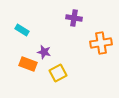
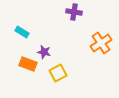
purple cross: moved 6 px up
cyan rectangle: moved 2 px down
orange cross: rotated 25 degrees counterclockwise
